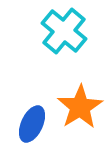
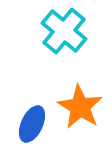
orange star: rotated 9 degrees counterclockwise
